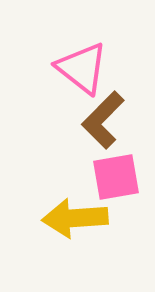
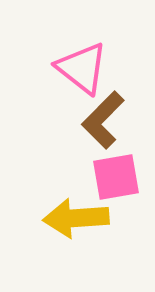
yellow arrow: moved 1 px right
